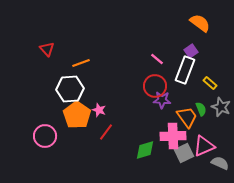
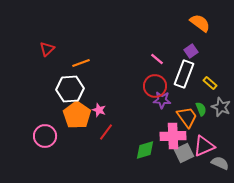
red triangle: rotated 28 degrees clockwise
white rectangle: moved 1 px left, 4 px down
